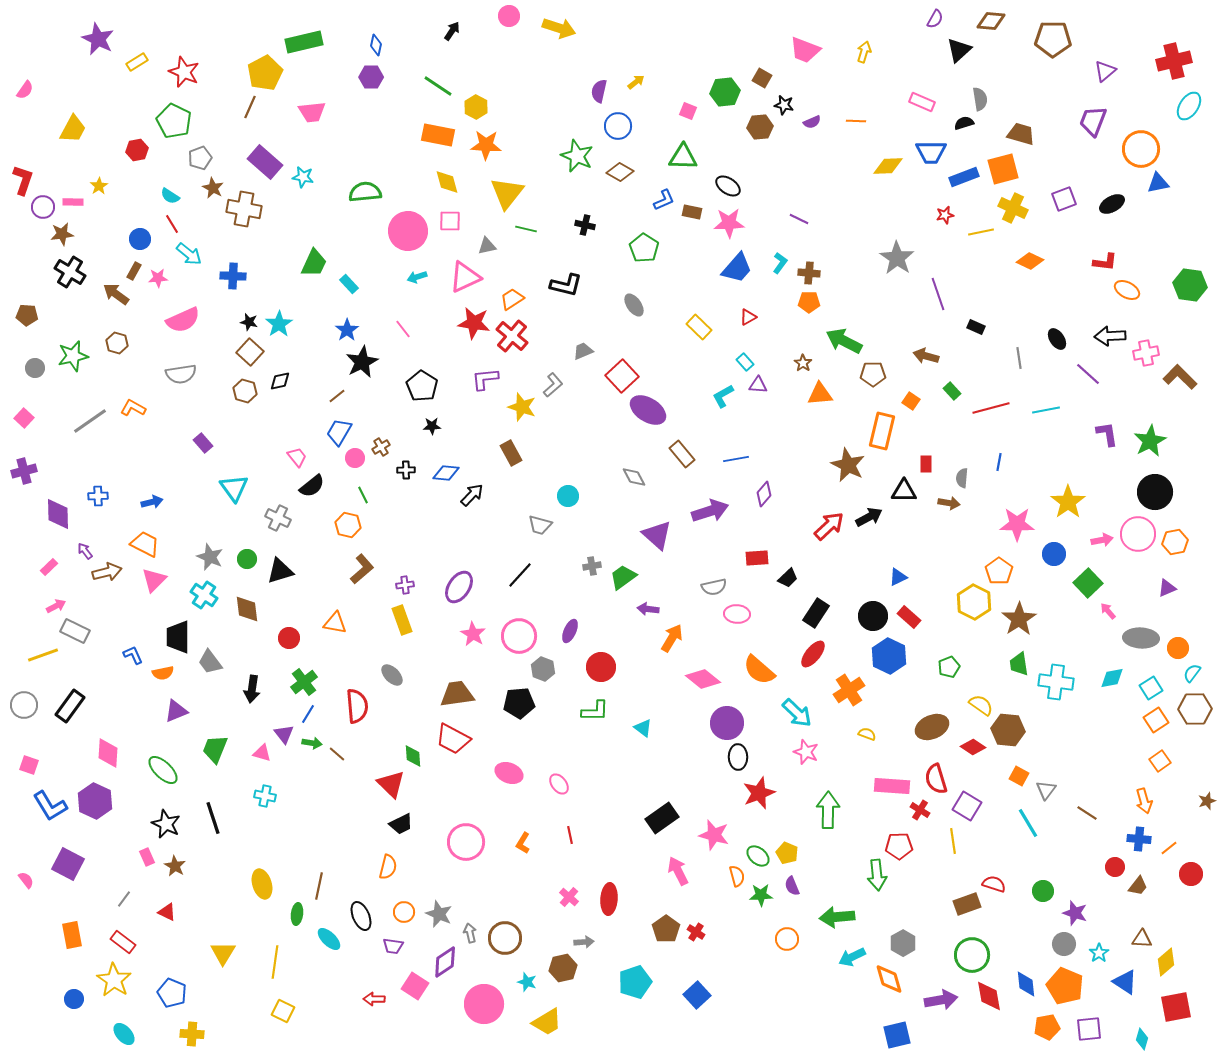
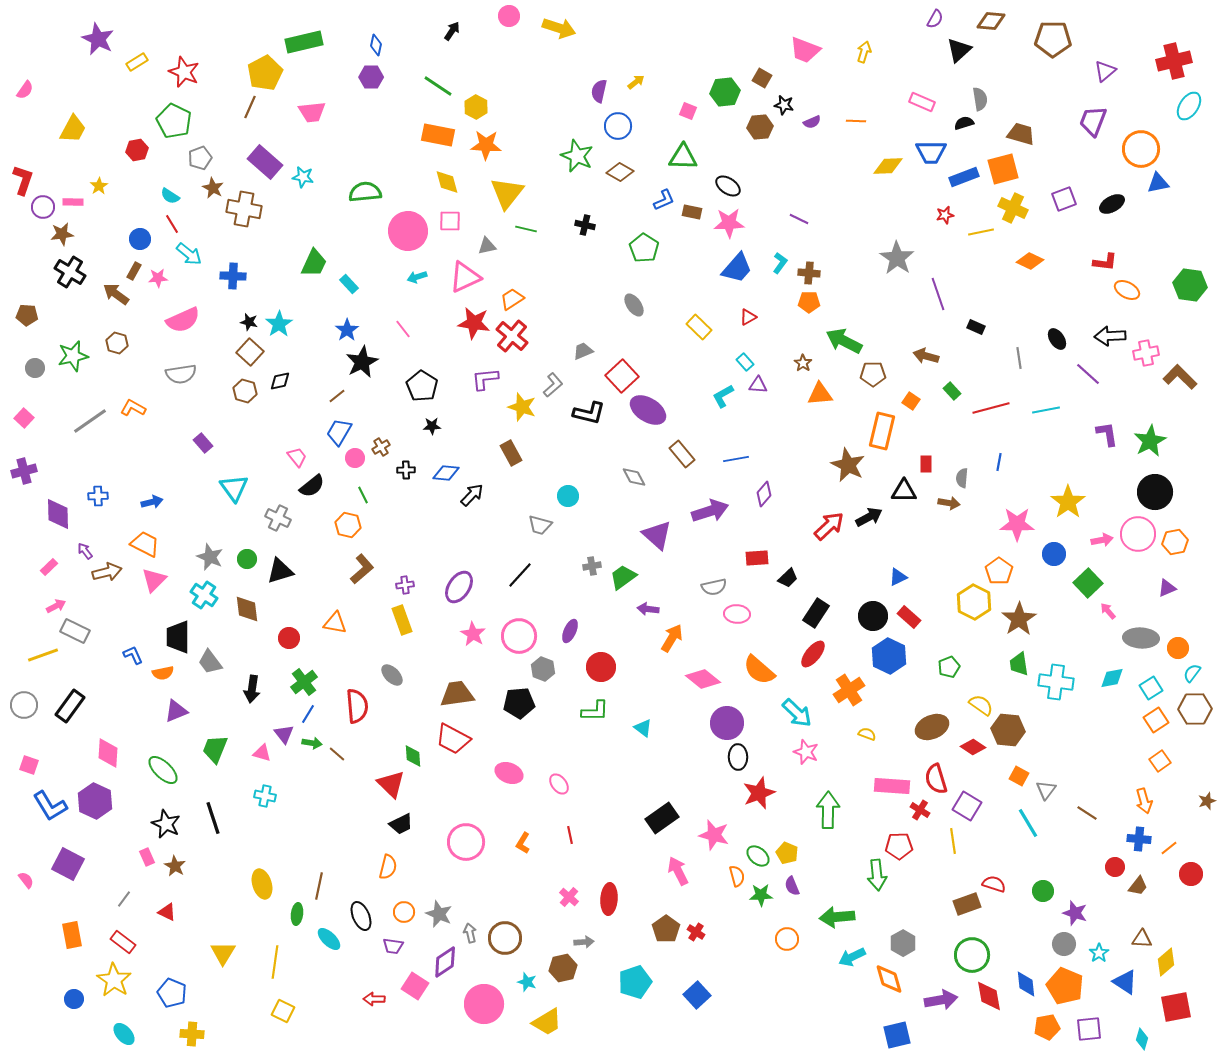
black L-shape at (566, 285): moved 23 px right, 128 px down
